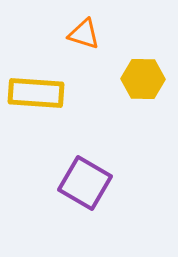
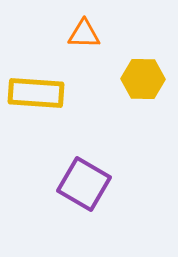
orange triangle: rotated 16 degrees counterclockwise
purple square: moved 1 px left, 1 px down
